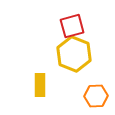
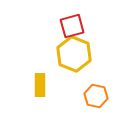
orange hexagon: rotated 15 degrees clockwise
